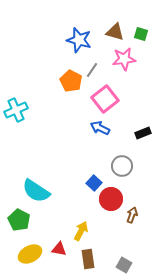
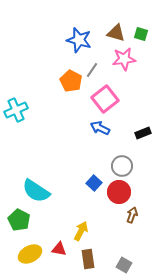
brown triangle: moved 1 px right, 1 px down
red circle: moved 8 px right, 7 px up
